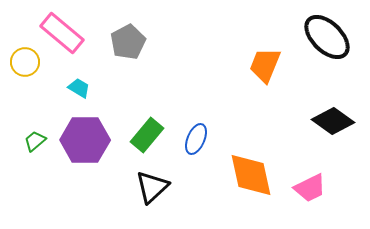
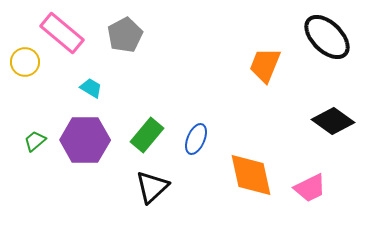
gray pentagon: moved 3 px left, 7 px up
cyan trapezoid: moved 12 px right
